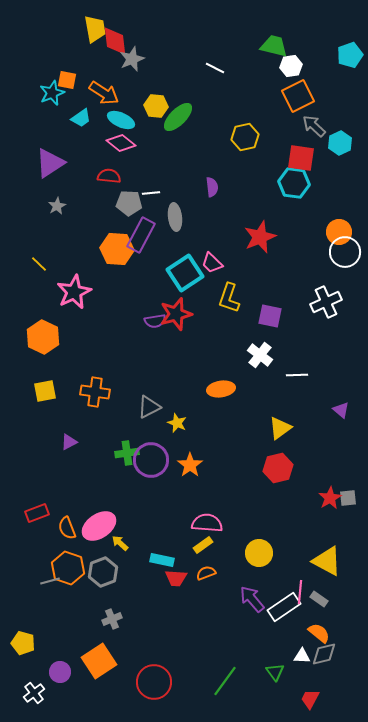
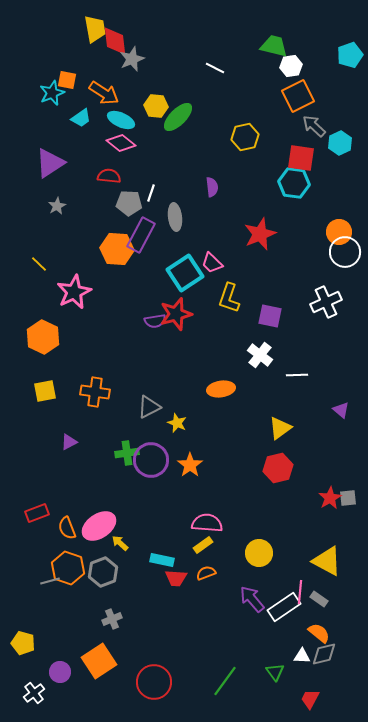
white line at (151, 193): rotated 66 degrees counterclockwise
red star at (260, 237): moved 3 px up
